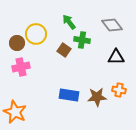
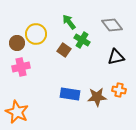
green cross: rotated 21 degrees clockwise
black triangle: rotated 12 degrees counterclockwise
blue rectangle: moved 1 px right, 1 px up
orange star: moved 2 px right
